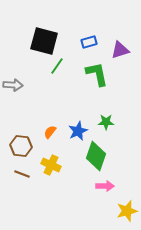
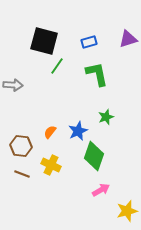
purple triangle: moved 8 px right, 11 px up
green star: moved 5 px up; rotated 21 degrees counterclockwise
green diamond: moved 2 px left
pink arrow: moved 4 px left, 4 px down; rotated 30 degrees counterclockwise
